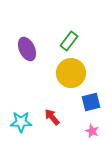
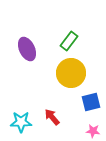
pink star: moved 1 px right; rotated 16 degrees counterclockwise
